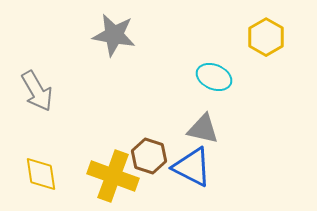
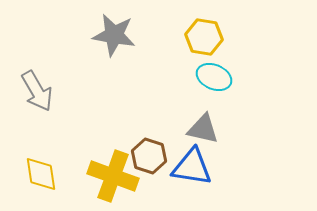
yellow hexagon: moved 62 px left; rotated 21 degrees counterclockwise
blue triangle: rotated 18 degrees counterclockwise
